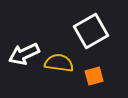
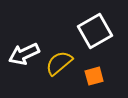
white square: moved 4 px right
yellow semicircle: rotated 48 degrees counterclockwise
